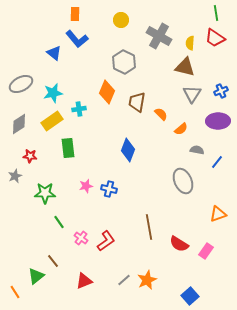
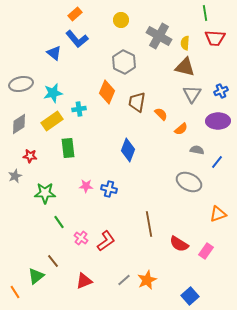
green line at (216, 13): moved 11 px left
orange rectangle at (75, 14): rotated 48 degrees clockwise
red trapezoid at (215, 38): rotated 30 degrees counterclockwise
yellow semicircle at (190, 43): moved 5 px left
gray ellipse at (21, 84): rotated 15 degrees clockwise
gray ellipse at (183, 181): moved 6 px right, 1 px down; rotated 40 degrees counterclockwise
pink star at (86, 186): rotated 16 degrees clockwise
brown line at (149, 227): moved 3 px up
